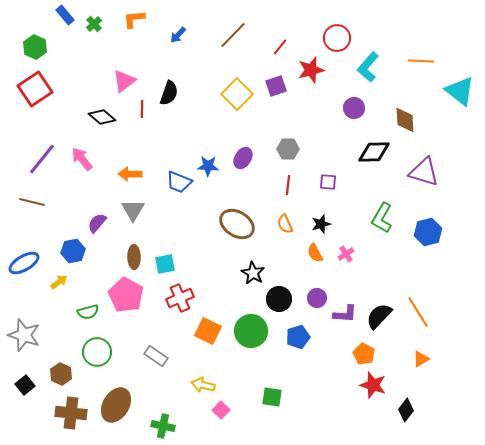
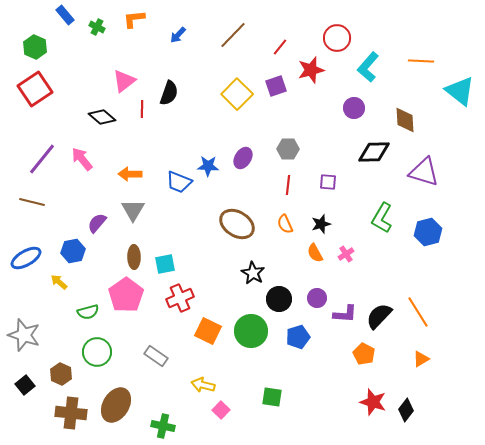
green cross at (94, 24): moved 3 px right, 3 px down; rotated 21 degrees counterclockwise
blue ellipse at (24, 263): moved 2 px right, 5 px up
yellow arrow at (59, 282): rotated 102 degrees counterclockwise
pink pentagon at (126, 295): rotated 8 degrees clockwise
red star at (373, 385): moved 17 px down
